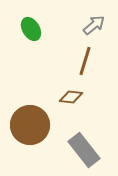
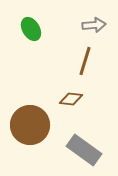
gray arrow: rotated 35 degrees clockwise
brown diamond: moved 2 px down
gray rectangle: rotated 16 degrees counterclockwise
